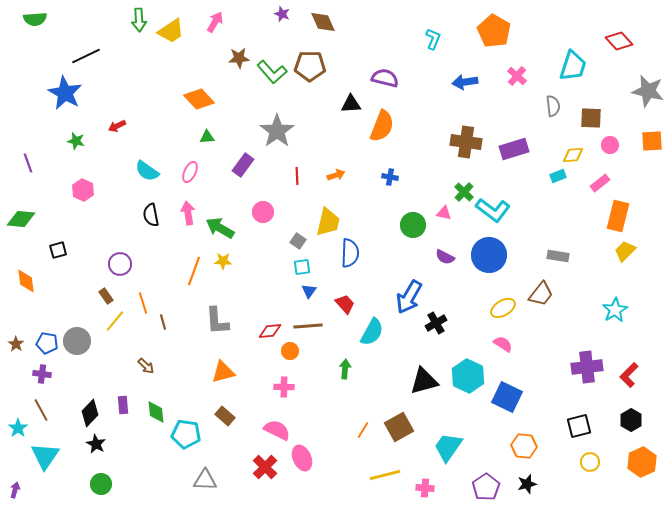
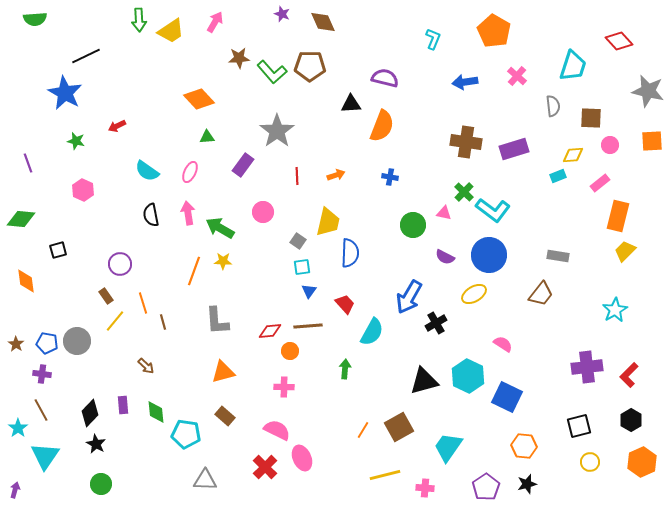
yellow ellipse at (503, 308): moved 29 px left, 14 px up
